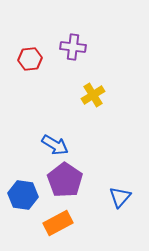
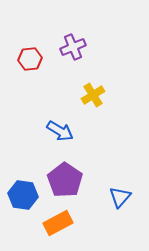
purple cross: rotated 30 degrees counterclockwise
blue arrow: moved 5 px right, 14 px up
